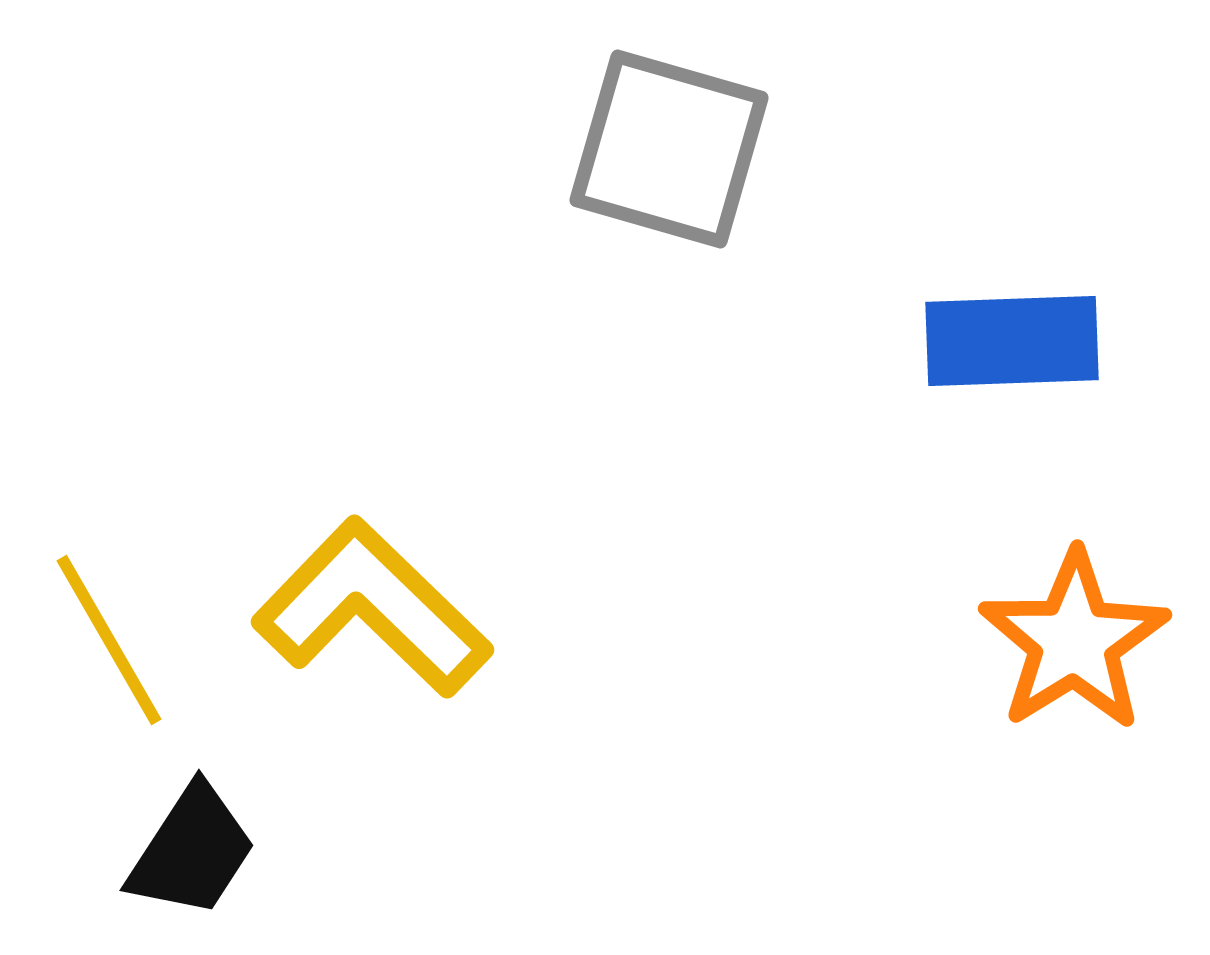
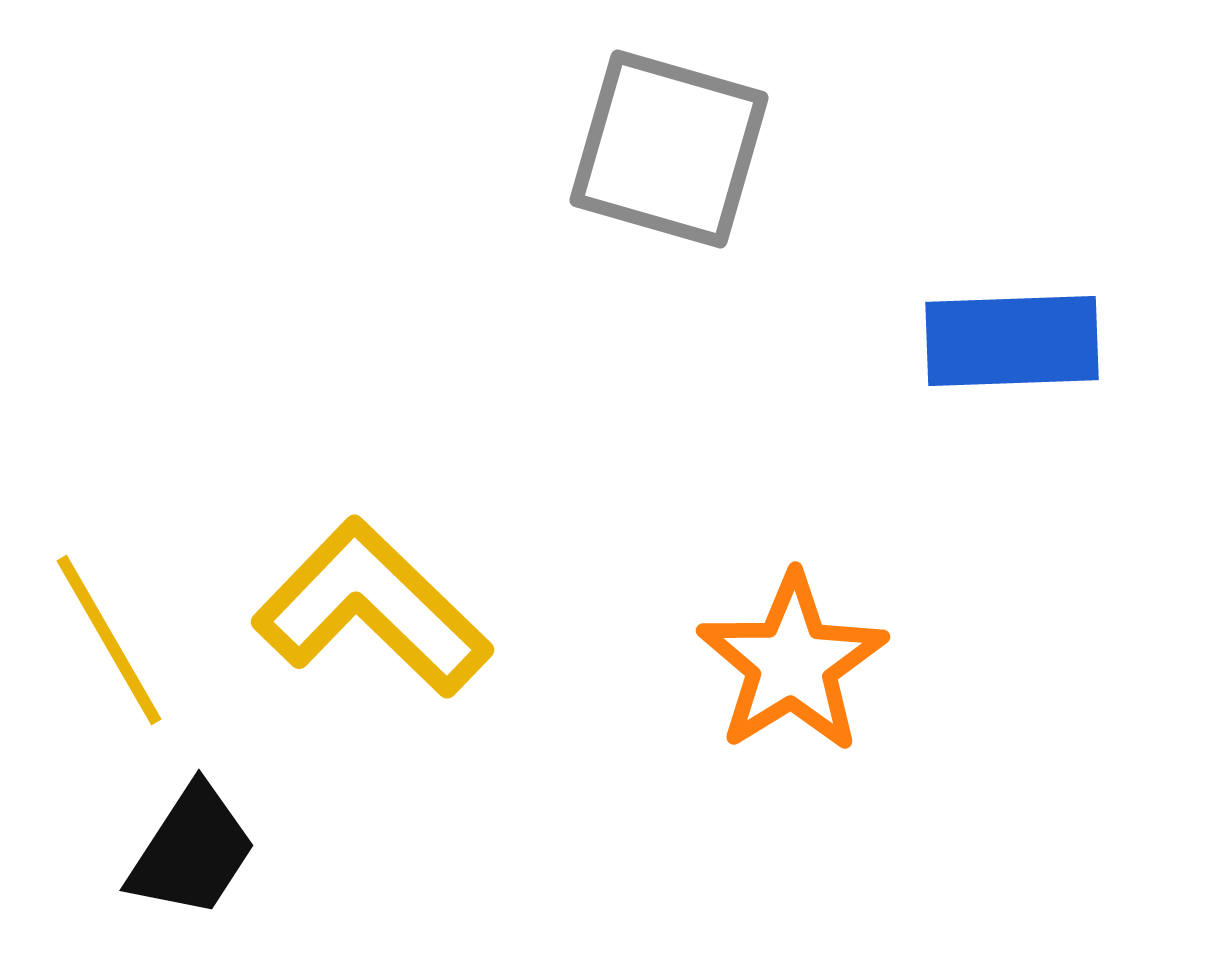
orange star: moved 282 px left, 22 px down
